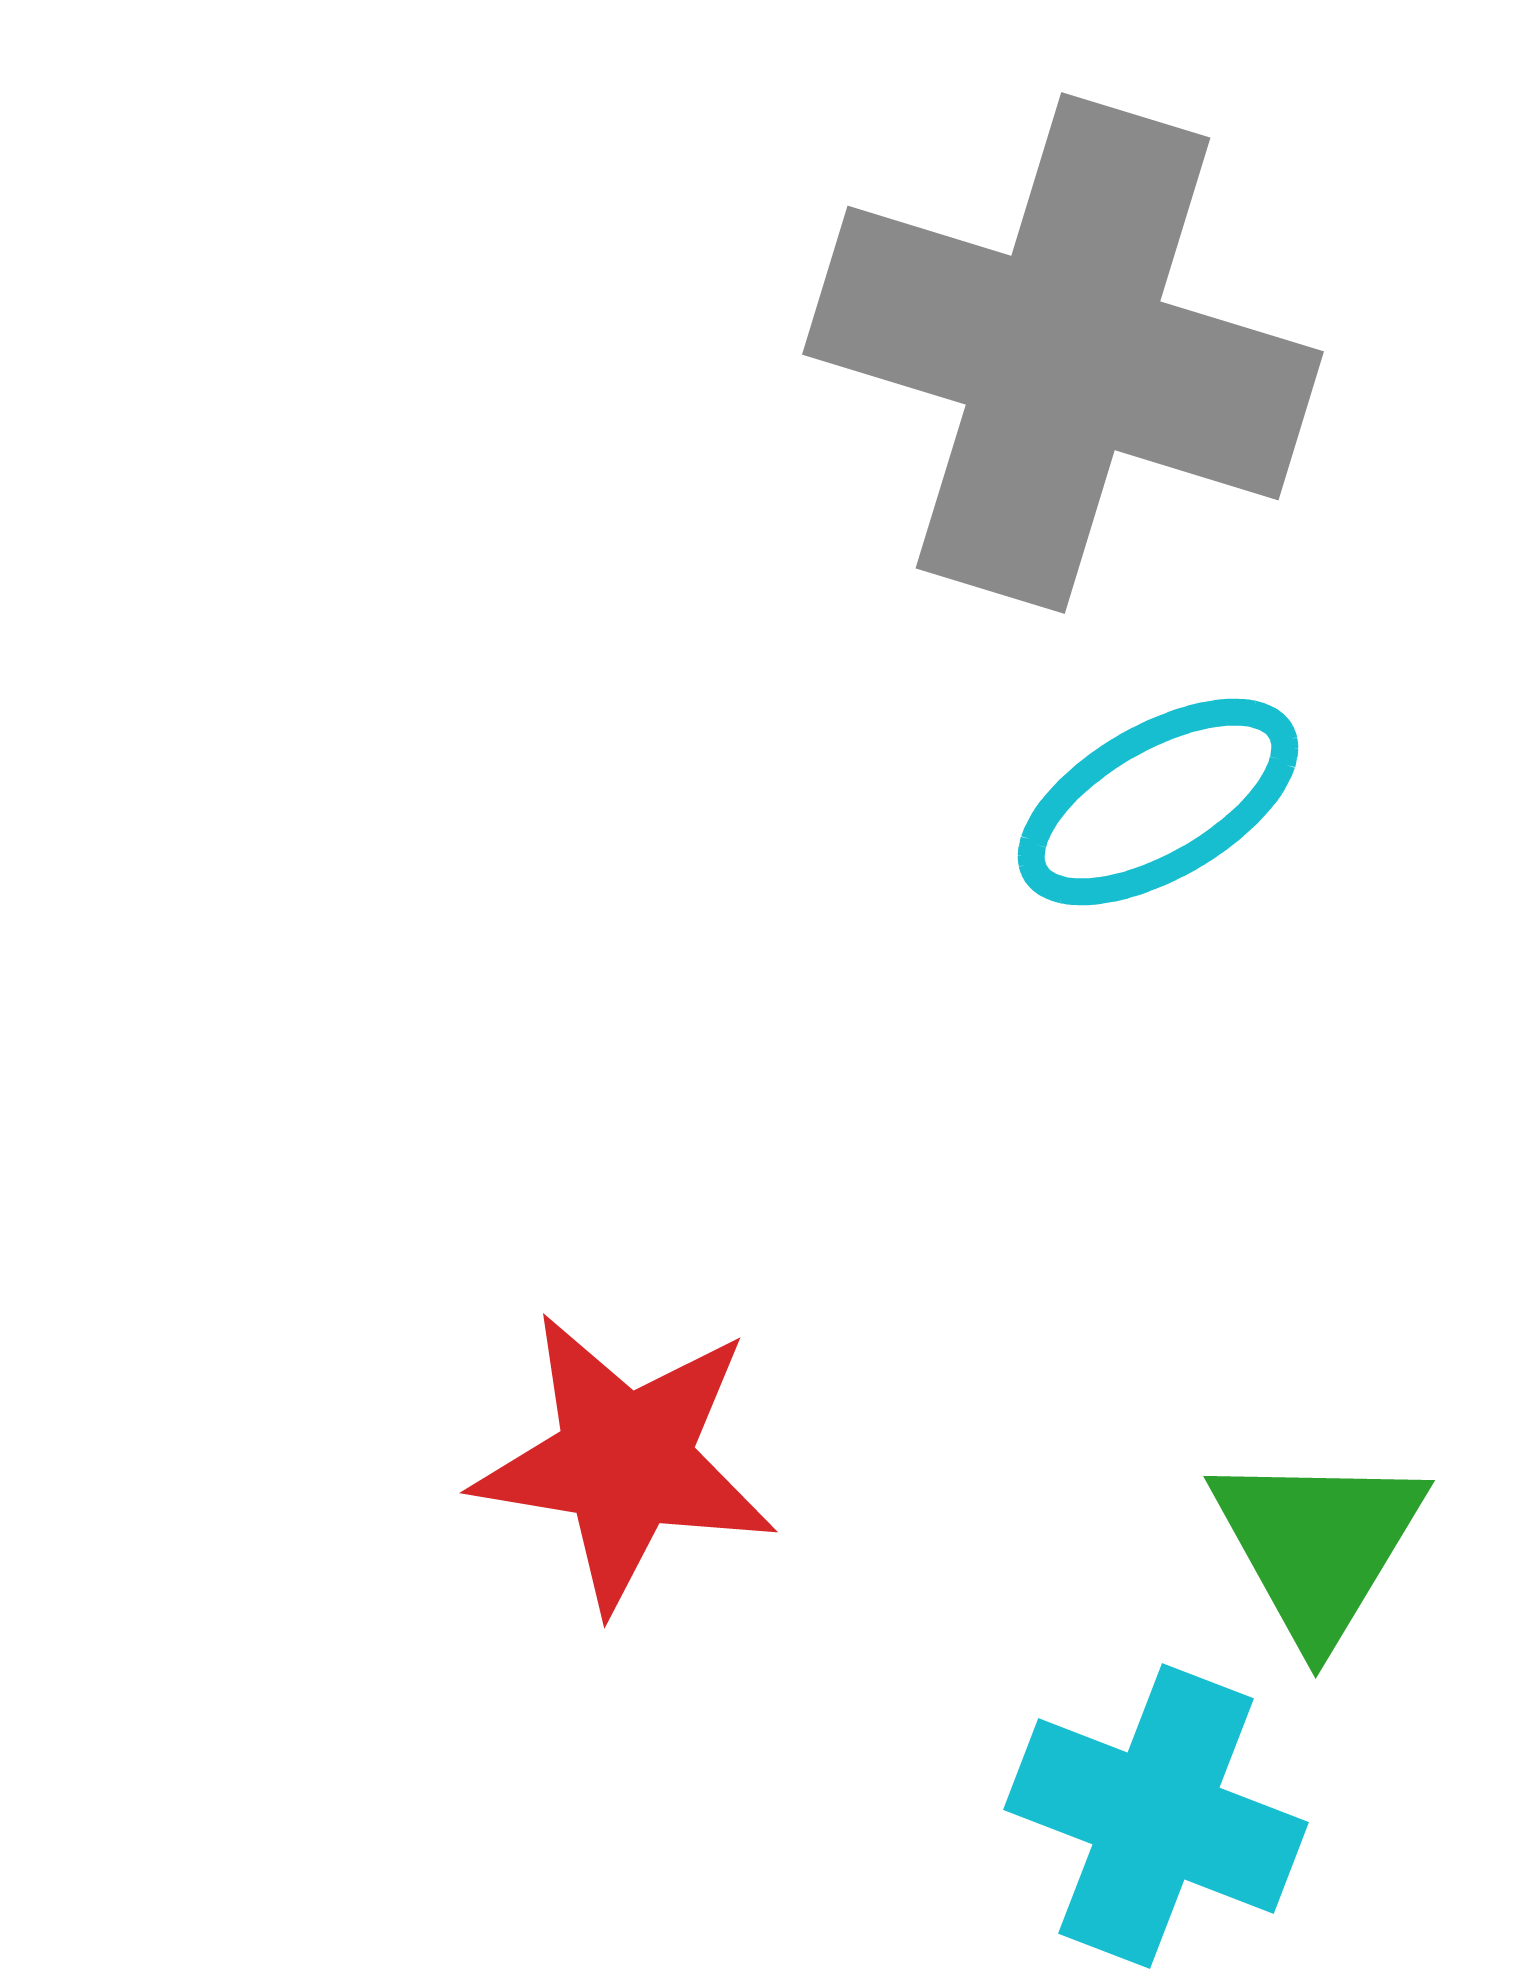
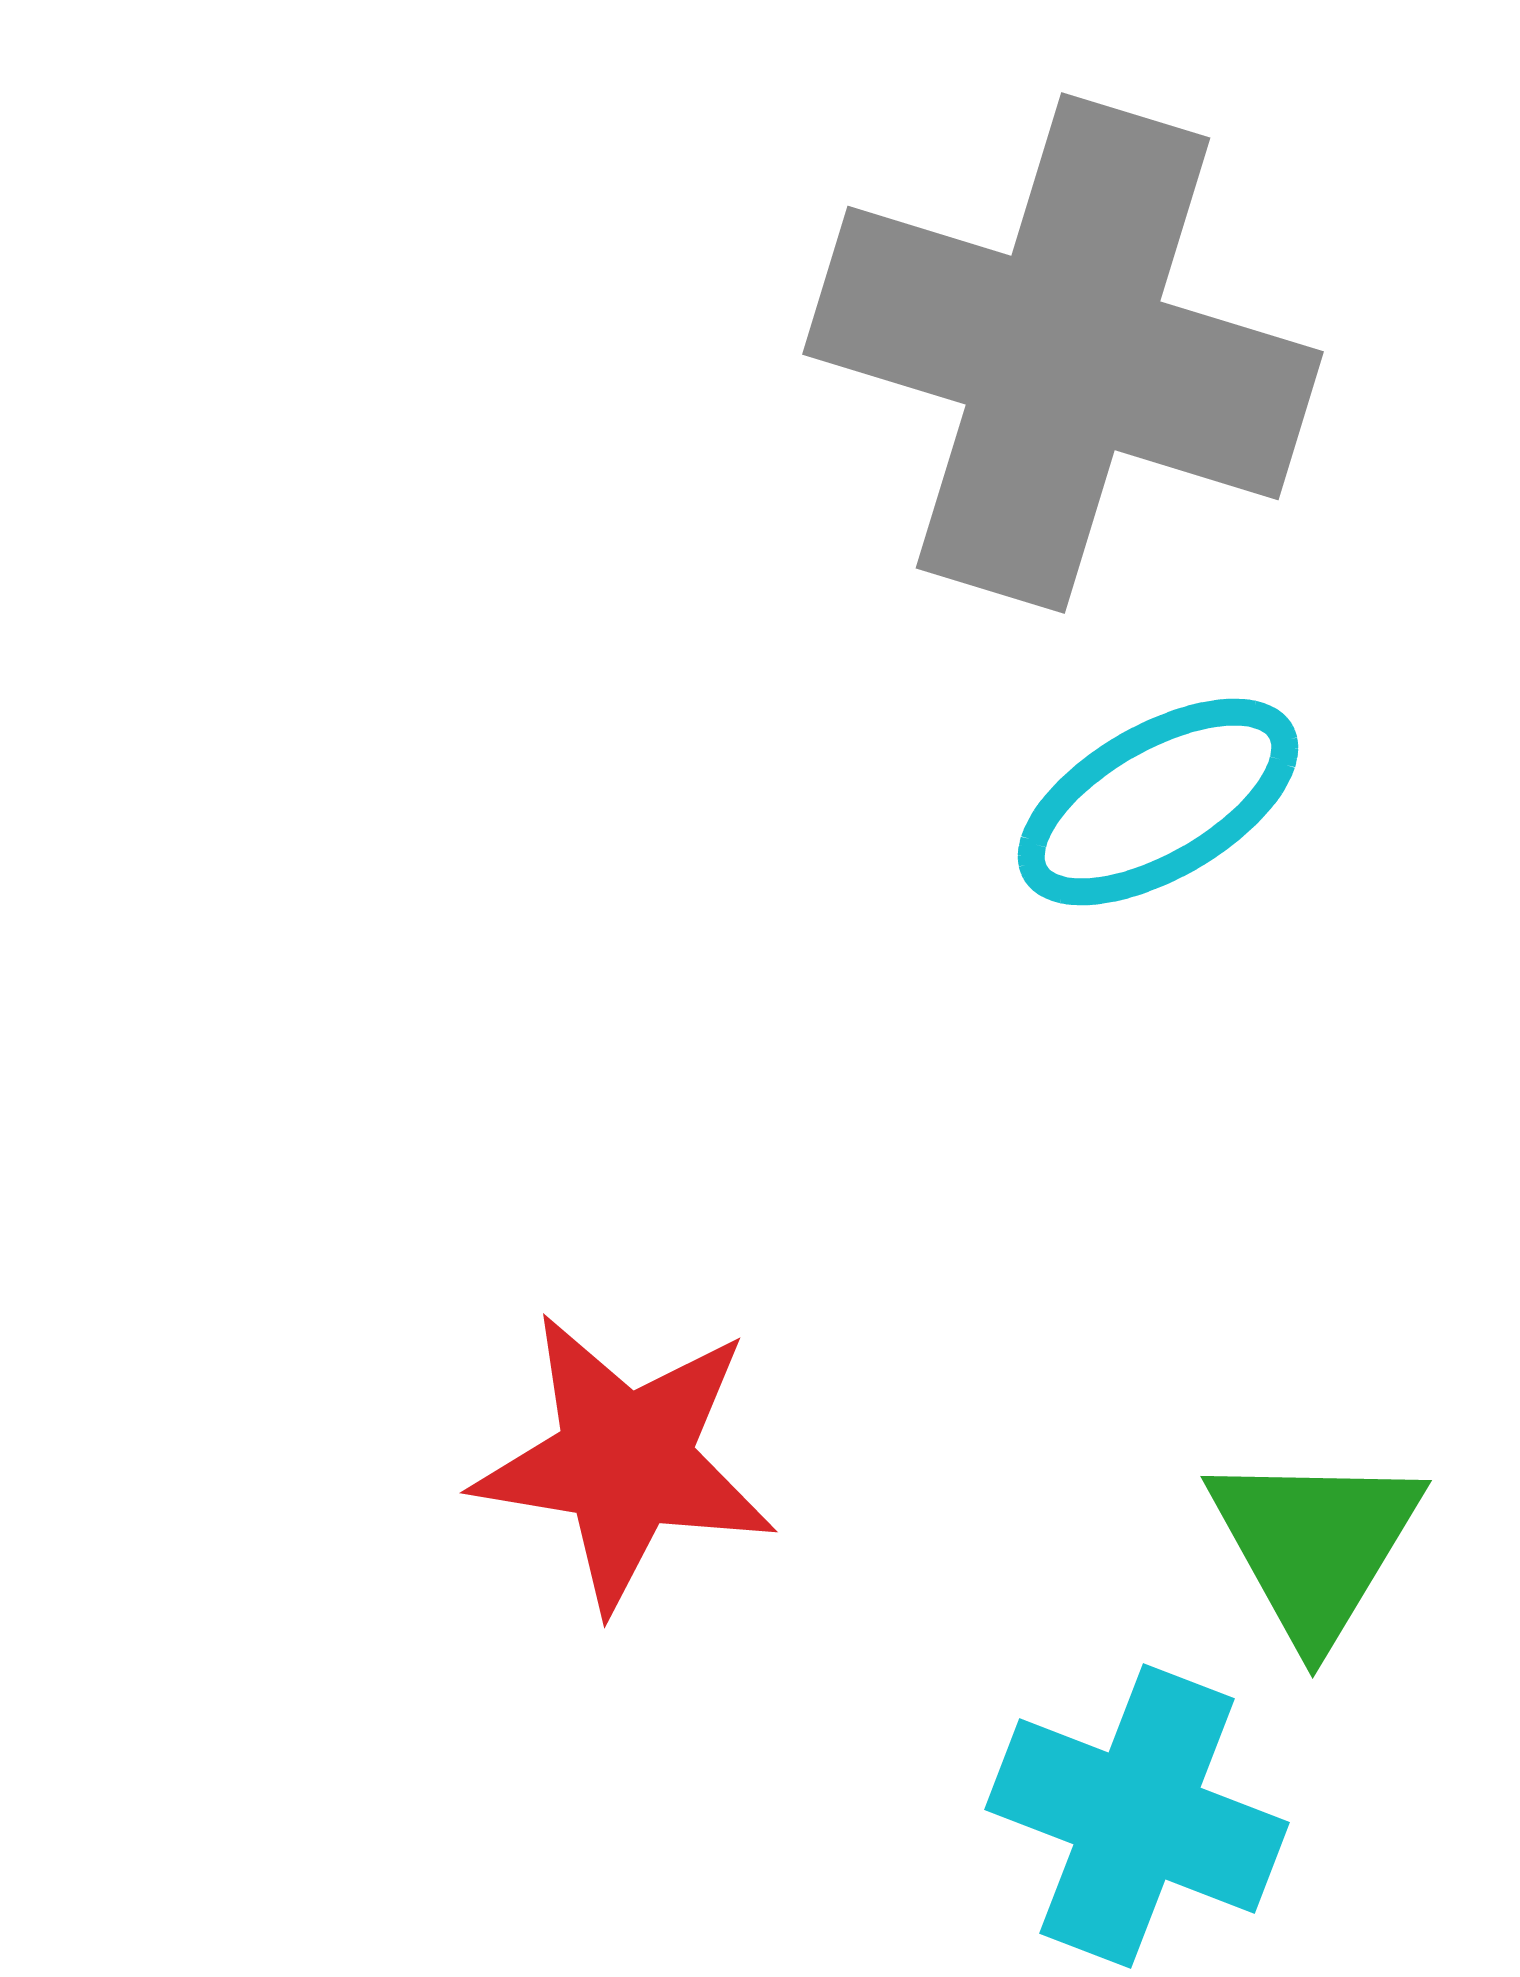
green triangle: moved 3 px left
cyan cross: moved 19 px left
